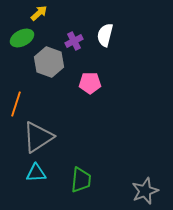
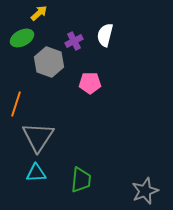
gray triangle: rotated 24 degrees counterclockwise
